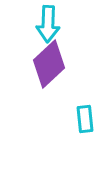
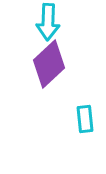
cyan arrow: moved 2 px up
